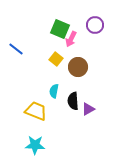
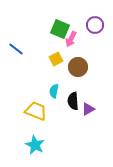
yellow square: rotated 24 degrees clockwise
cyan star: rotated 24 degrees clockwise
